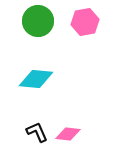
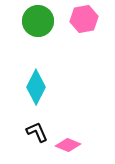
pink hexagon: moved 1 px left, 3 px up
cyan diamond: moved 8 px down; rotated 68 degrees counterclockwise
pink diamond: moved 11 px down; rotated 15 degrees clockwise
